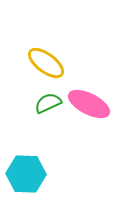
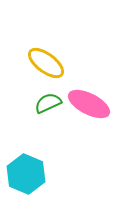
cyan hexagon: rotated 21 degrees clockwise
